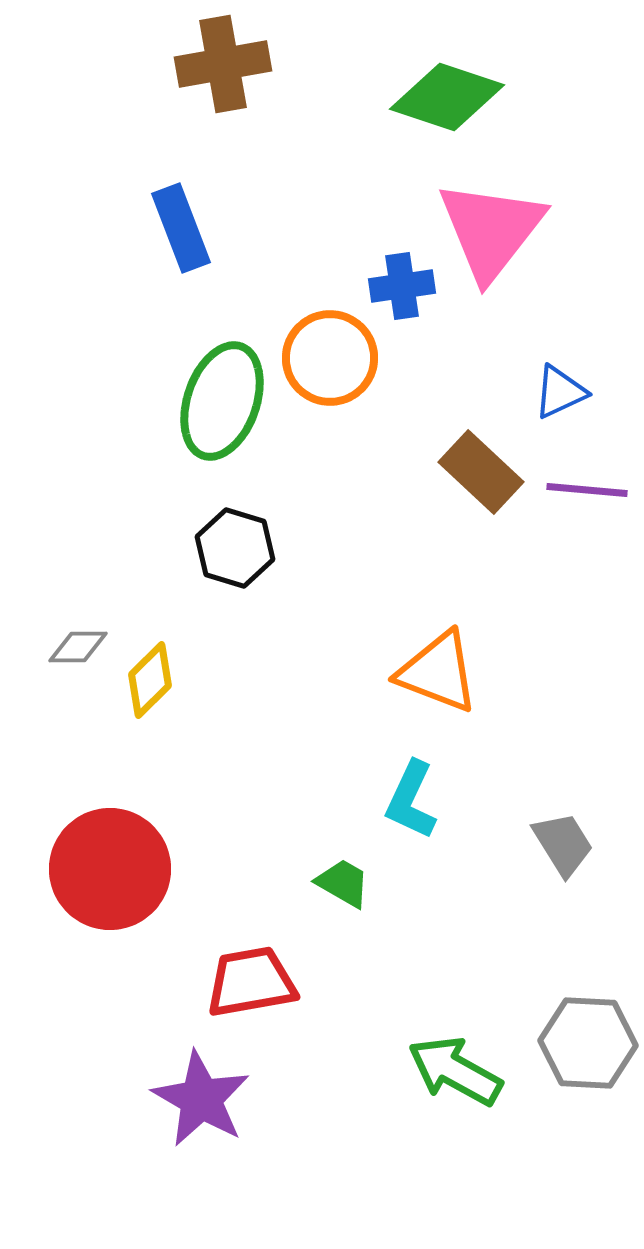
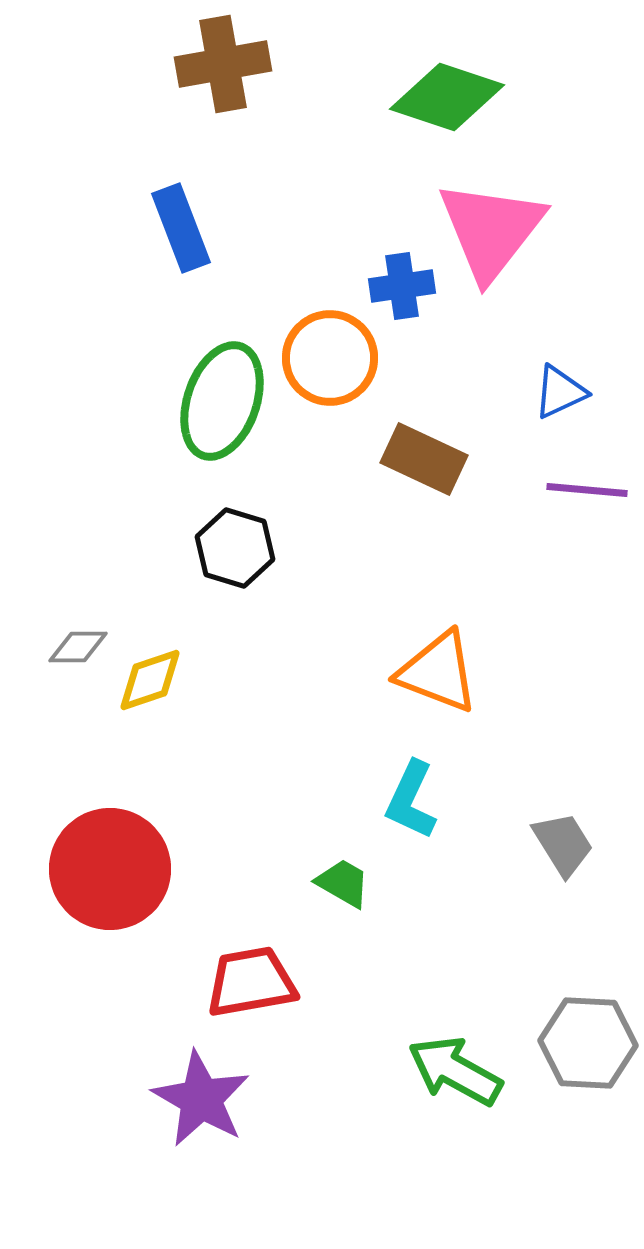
brown rectangle: moved 57 px left, 13 px up; rotated 18 degrees counterclockwise
yellow diamond: rotated 26 degrees clockwise
